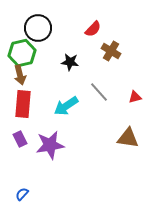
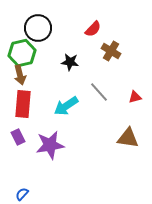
purple rectangle: moved 2 px left, 2 px up
